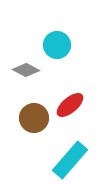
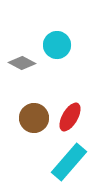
gray diamond: moved 4 px left, 7 px up
red ellipse: moved 12 px down; rotated 20 degrees counterclockwise
cyan rectangle: moved 1 px left, 2 px down
